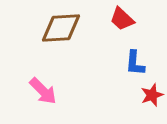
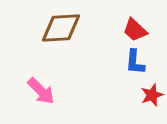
red trapezoid: moved 13 px right, 11 px down
blue L-shape: moved 1 px up
pink arrow: moved 2 px left
